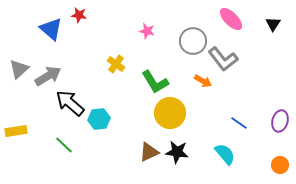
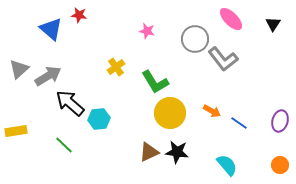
gray circle: moved 2 px right, 2 px up
yellow cross: moved 3 px down; rotated 18 degrees clockwise
orange arrow: moved 9 px right, 30 px down
cyan semicircle: moved 2 px right, 11 px down
